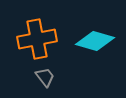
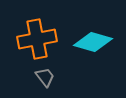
cyan diamond: moved 2 px left, 1 px down
